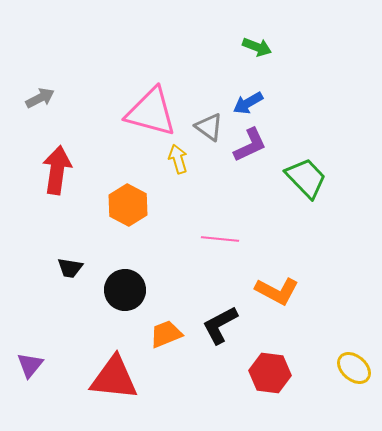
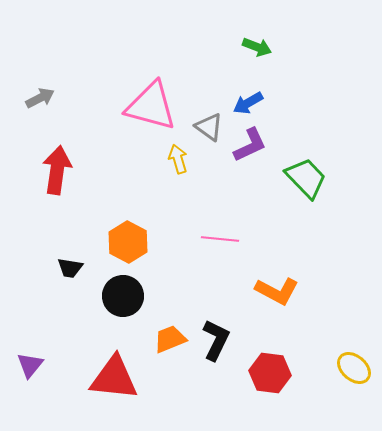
pink triangle: moved 6 px up
orange hexagon: moved 37 px down
black circle: moved 2 px left, 6 px down
black L-shape: moved 4 px left, 15 px down; rotated 144 degrees clockwise
orange trapezoid: moved 4 px right, 5 px down
